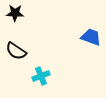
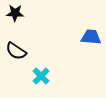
blue trapezoid: rotated 15 degrees counterclockwise
cyan cross: rotated 24 degrees counterclockwise
